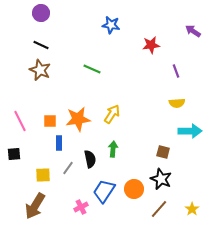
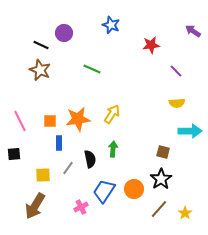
purple circle: moved 23 px right, 20 px down
blue star: rotated 12 degrees clockwise
purple line: rotated 24 degrees counterclockwise
black star: rotated 15 degrees clockwise
yellow star: moved 7 px left, 4 px down
